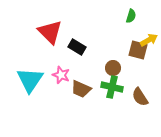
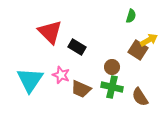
brown square: rotated 18 degrees clockwise
brown circle: moved 1 px left, 1 px up
